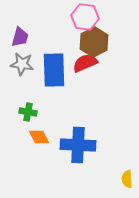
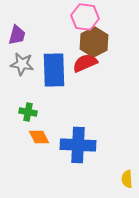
purple trapezoid: moved 3 px left, 2 px up
